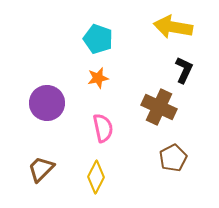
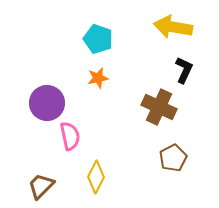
pink semicircle: moved 33 px left, 8 px down
brown trapezoid: moved 17 px down
